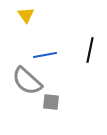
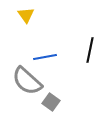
blue line: moved 2 px down
gray square: rotated 30 degrees clockwise
